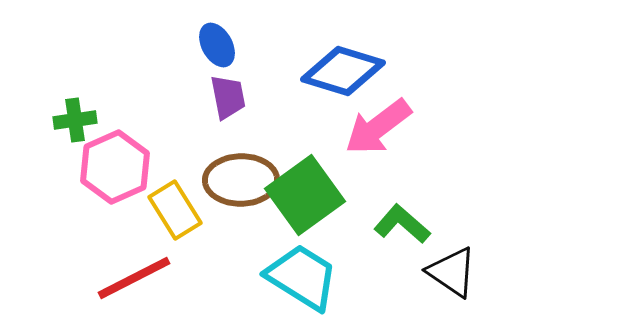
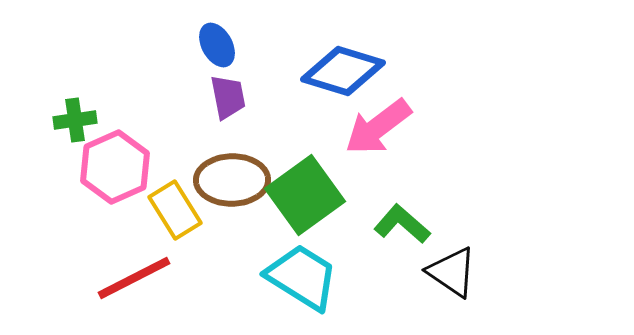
brown ellipse: moved 9 px left
